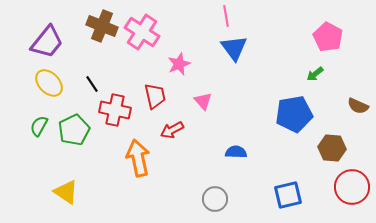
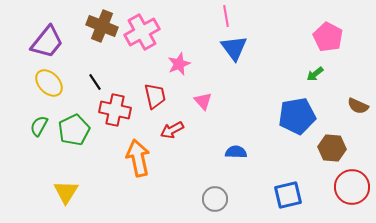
pink cross: rotated 28 degrees clockwise
black line: moved 3 px right, 2 px up
blue pentagon: moved 3 px right, 2 px down
yellow triangle: rotated 28 degrees clockwise
